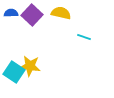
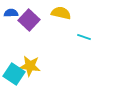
purple square: moved 3 px left, 5 px down
cyan square: moved 2 px down
